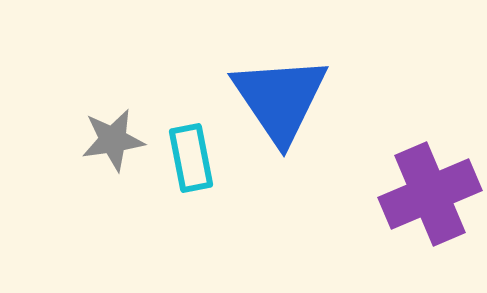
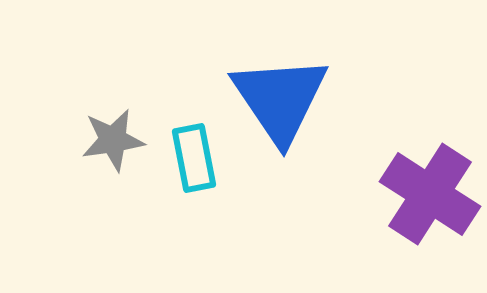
cyan rectangle: moved 3 px right
purple cross: rotated 34 degrees counterclockwise
